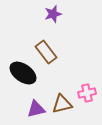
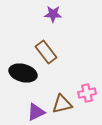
purple star: rotated 18 degrees clockwise
black ellipse: rotated 20 degrees counterclockwise
purple triangle: moved 3 px down; rotated 12 degrees counterclockwise
